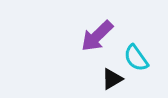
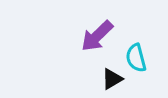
cyan semicircle: rotated 20 degrees clockwise
